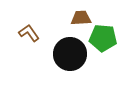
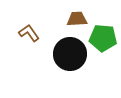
brown trapezoid: moved 4 px left, 1 px down
